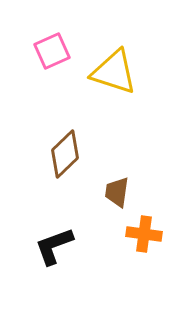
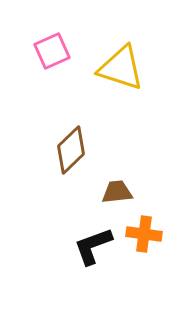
yellow triangle: moved 7 px right, 4 px up
brown diamond: moved 6 px right, 4 px up
brown trapezoid: rotated 76 degrees clockwise
black L-shape: moved 39 px right
